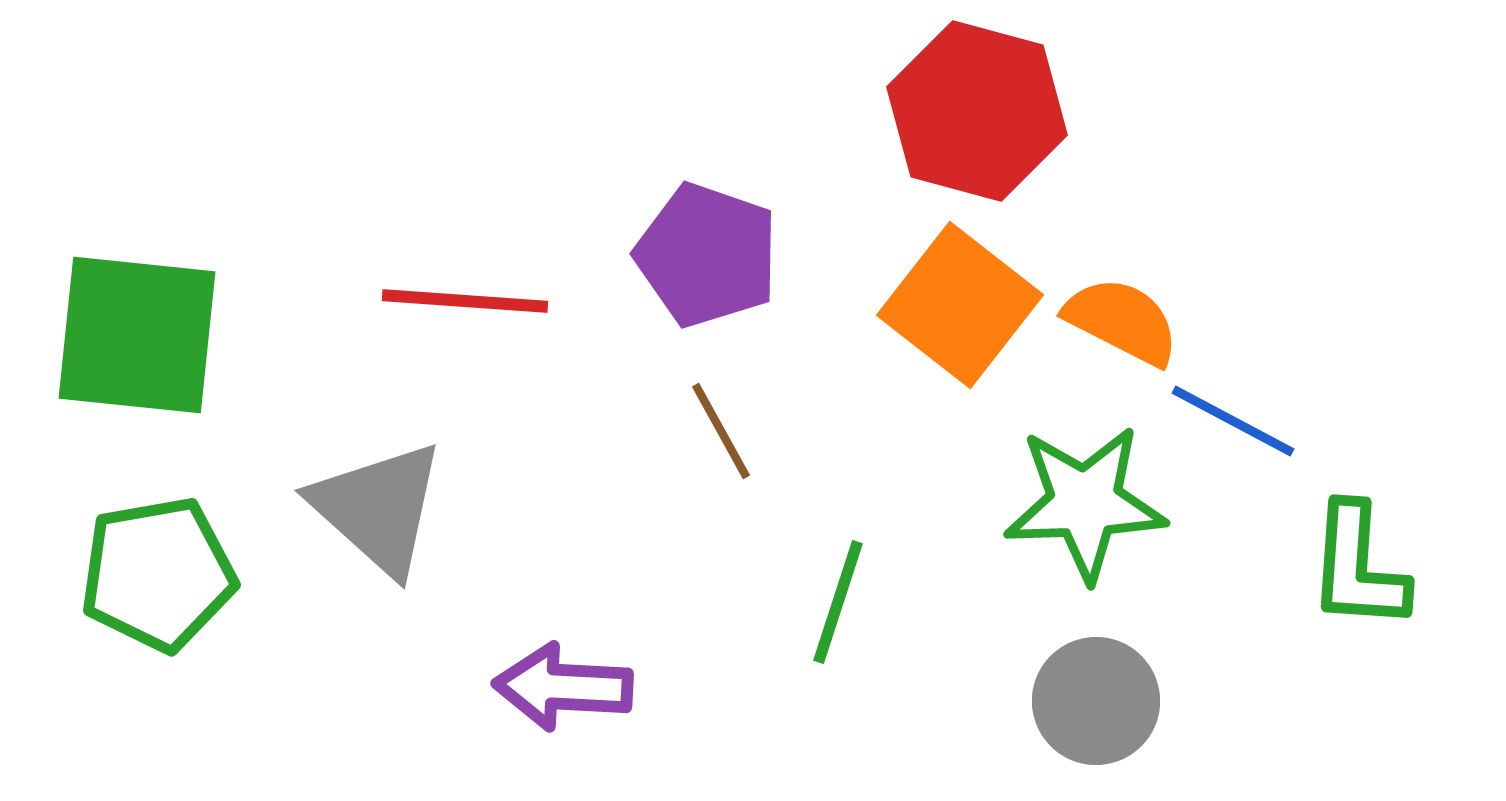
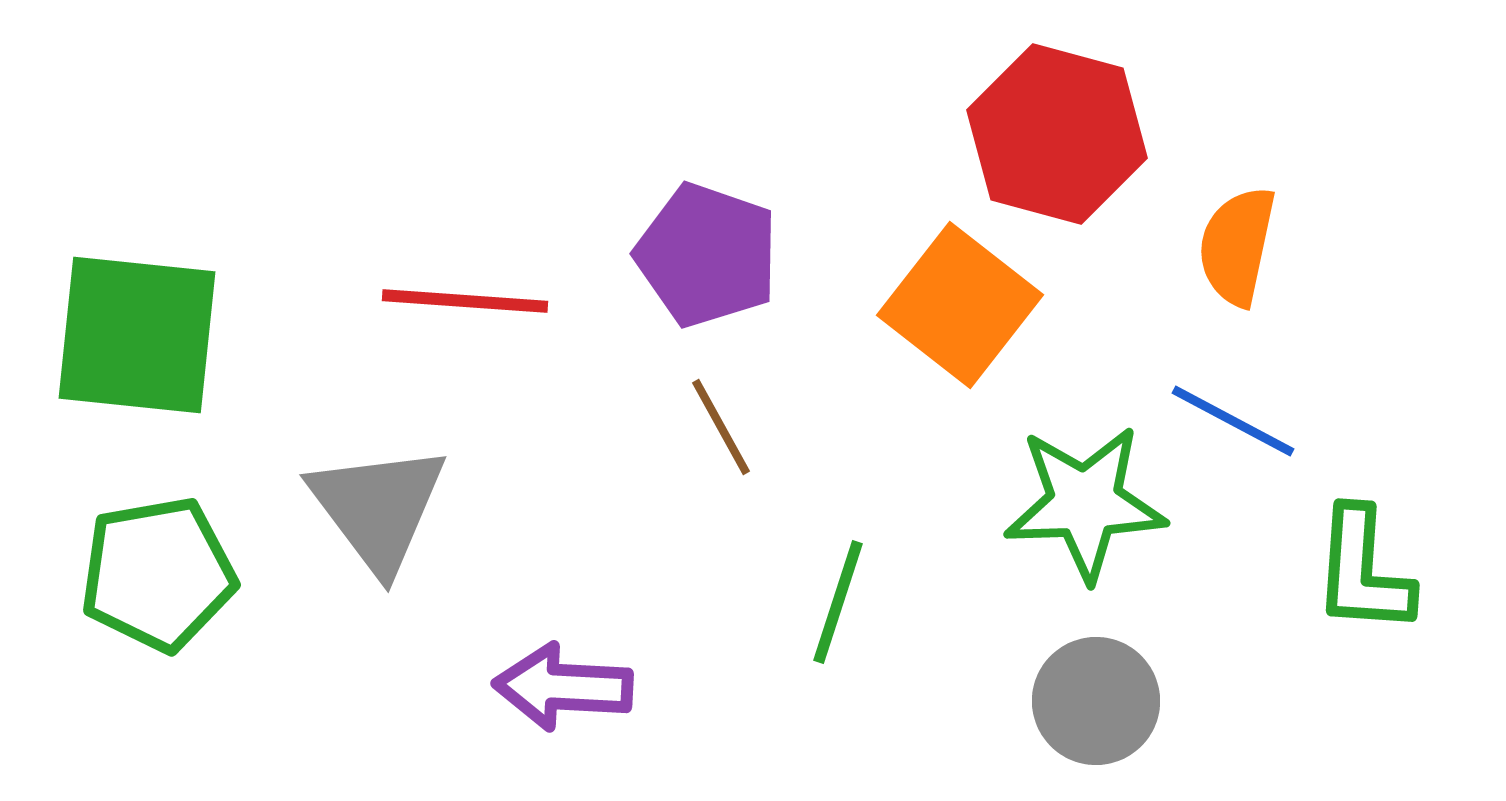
red hexagon: moved 80 px right, 23 px down
orange semicircle: moved 115 px right, 75 px up; rotated 105 degrees counterclockwise
brown line: moved 4 px up
gray triangle: rotated 11 degrees clockwise
green L-shape: moved 5 px right, 4 px down
